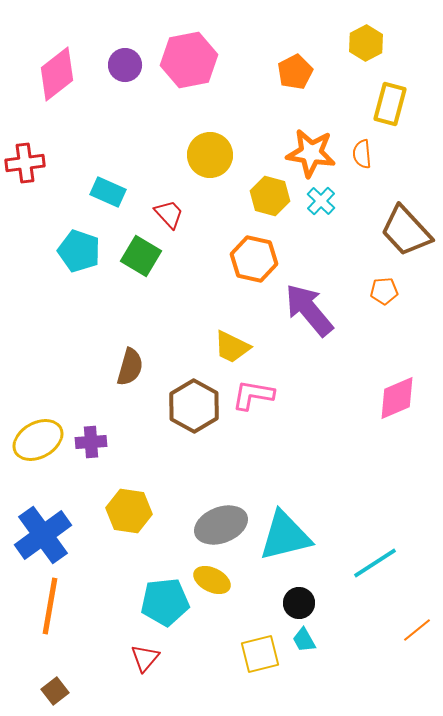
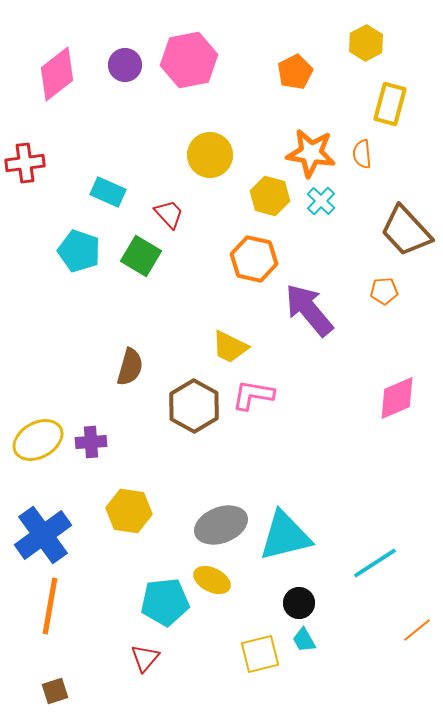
yellow trapezoid at (232, 347): moved 2 px left
brown square at (55, 691): rotated 20 degrees clockwise
